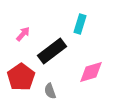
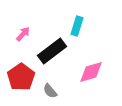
cyan rectangle: moved 3 px left, 2 px down
gray semicircle: rotated 21 degrees counterclockwise
